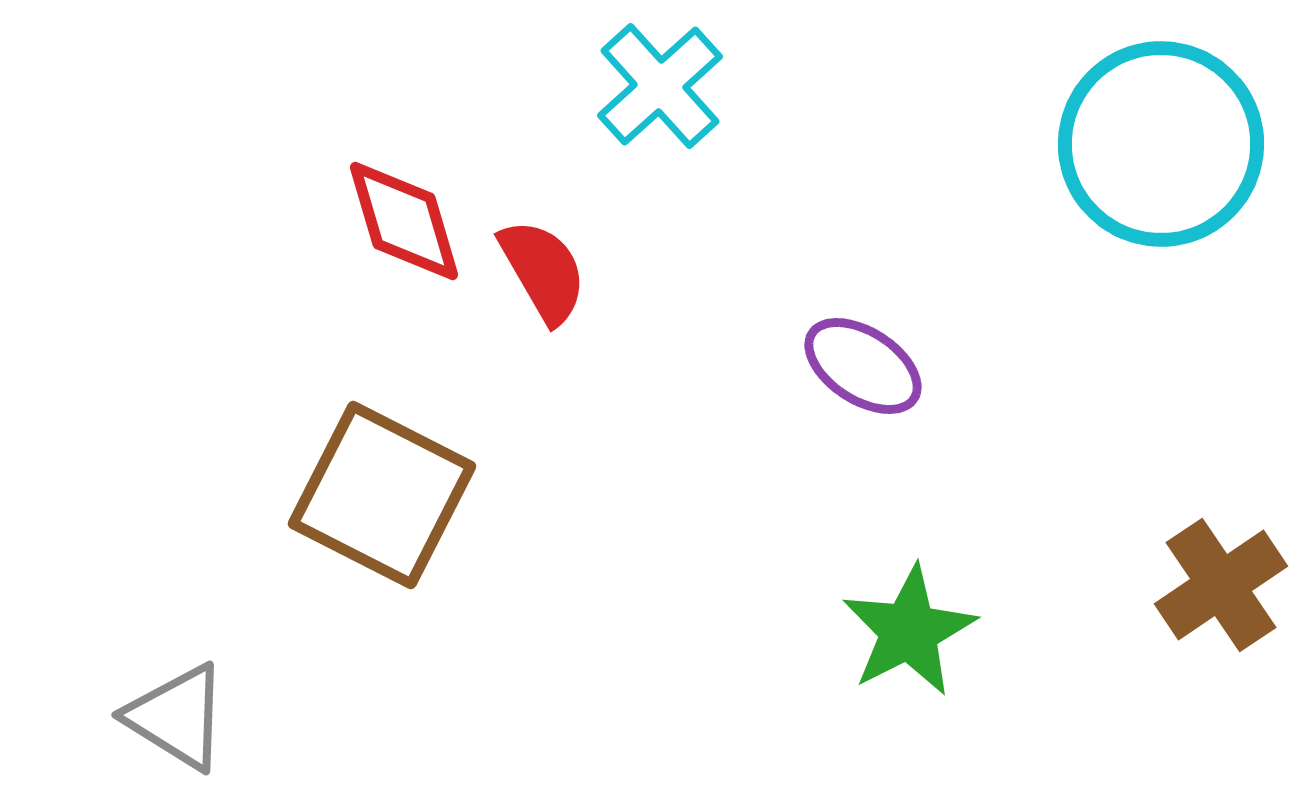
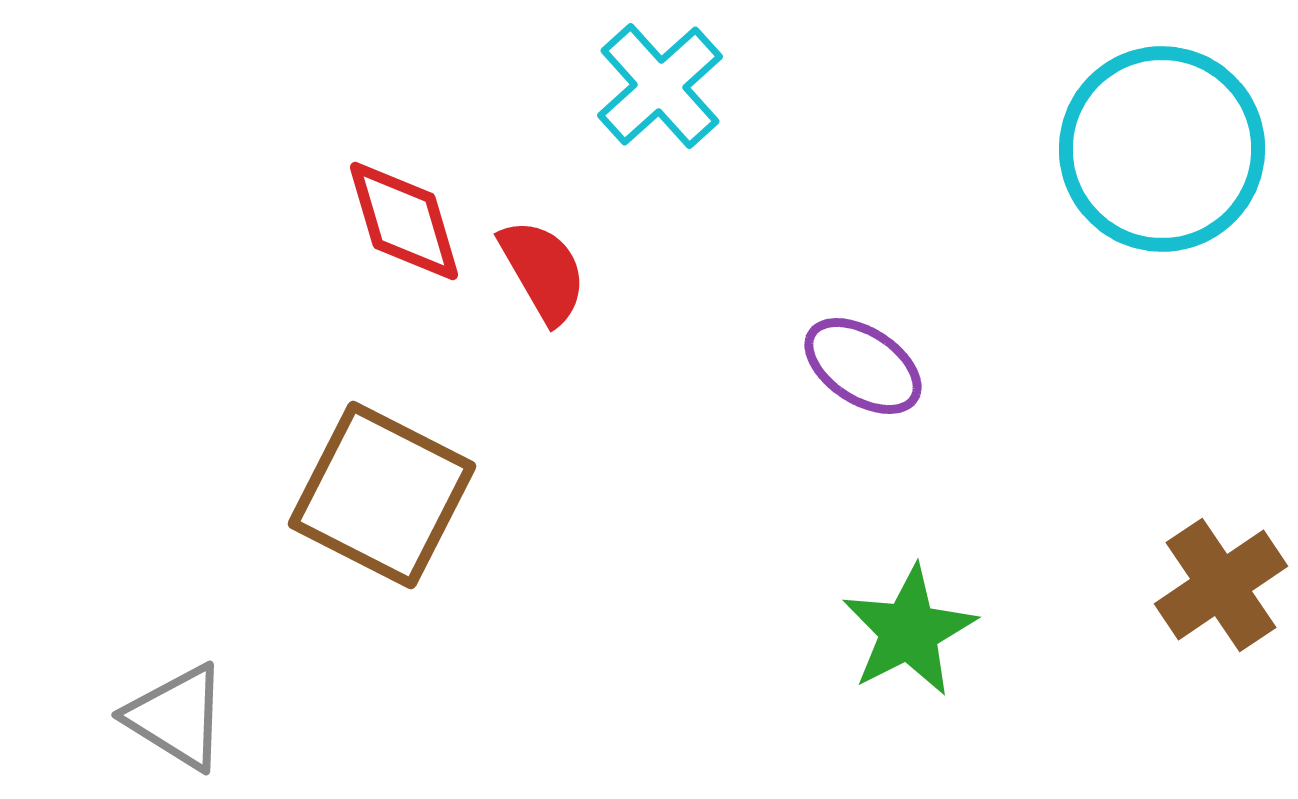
cyan circle: moved 1 px right, 5 px down
